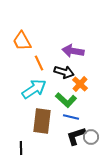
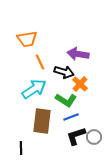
orange trapezoid: moved 5 px right, 2 px up; rotated 70 degrees counterclockwise
purple arrow: moved 5 px right, 3 px down
orange line: moved 1 px right, 1 px up
green L-shape: rotated 10 degrees counterclockwise
blue line: rotated 35 degrees counterclockwise
gray circle: moved 3 px right
